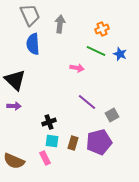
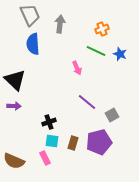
pink arrow: rotated 56 degrees clockwise
